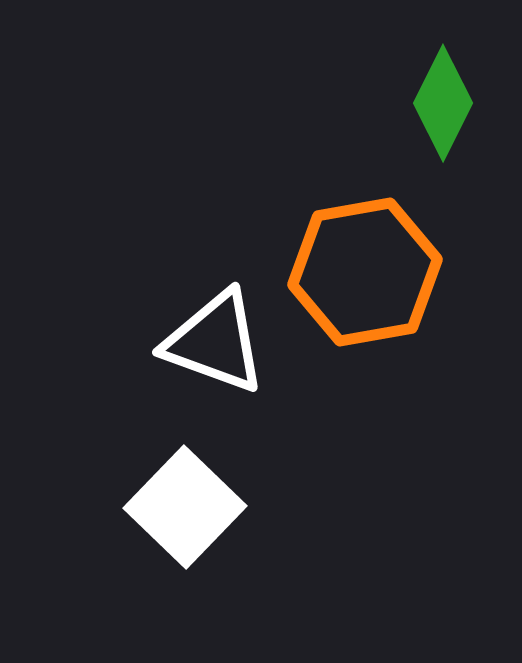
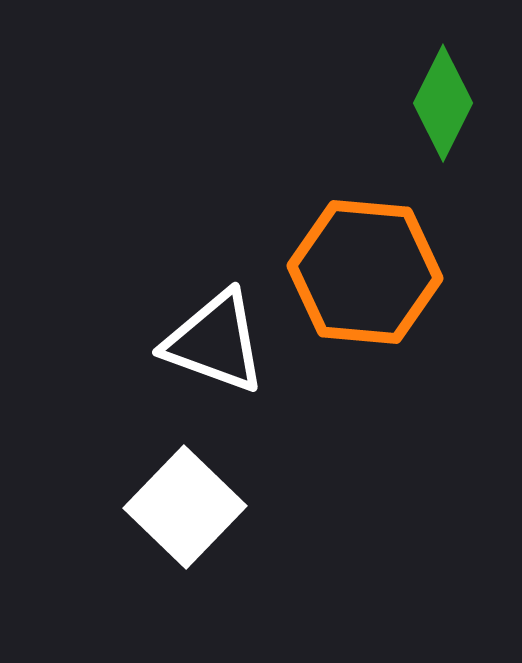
orange hexagon: rotated 15 degrees clockwise
